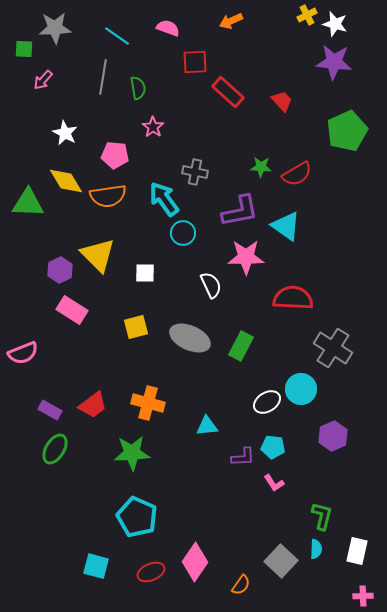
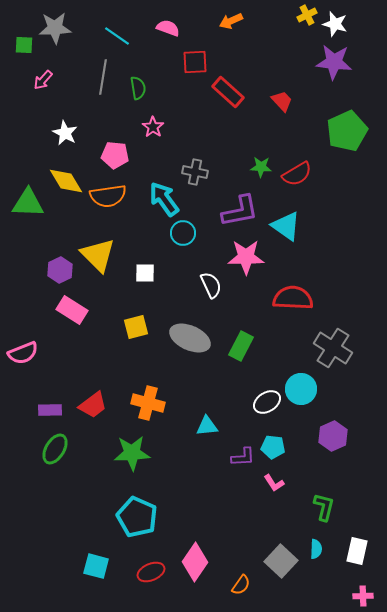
green square at (24, 49): moved 4 px up
purple rectangle at (50, 410): rotated 30 degrees counterclockwise
green L-shape at (322, 516): moved 2 px right, 9 px up
